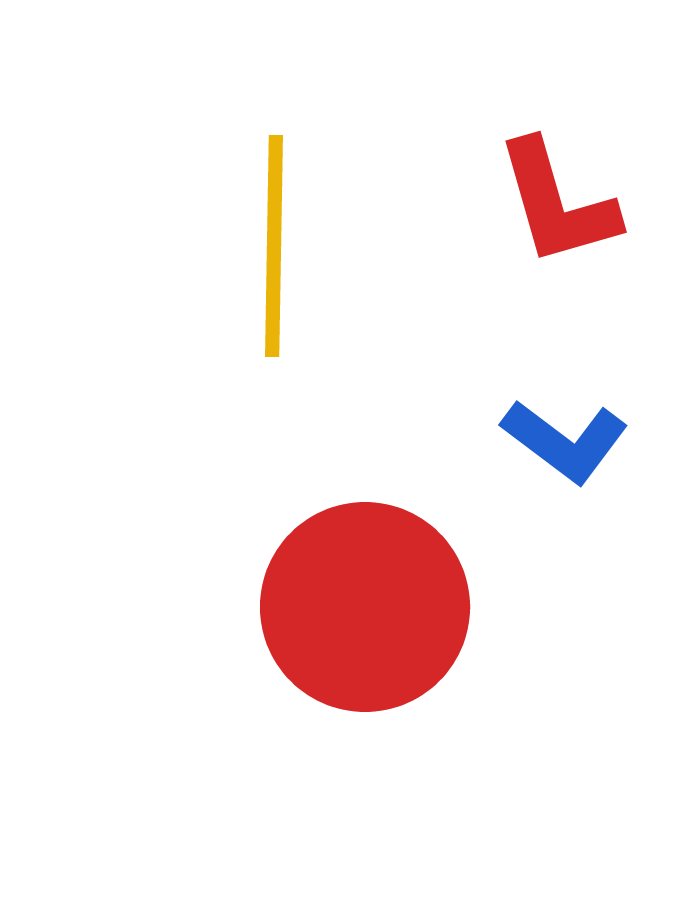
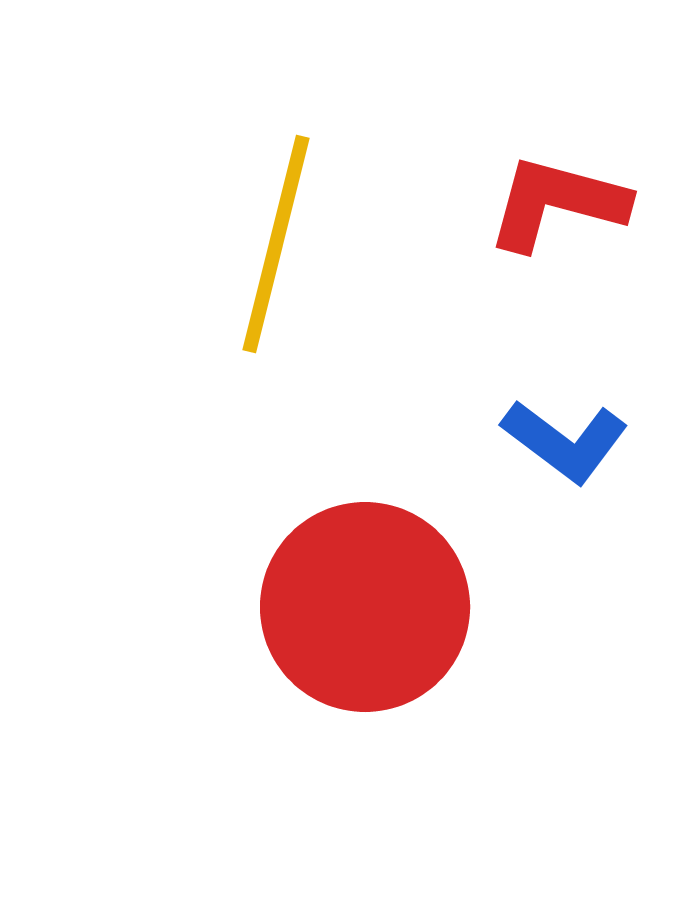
red L-shape: rotated 121 degrees clockwise
yellow line: moved 2 px right, 2 px up; rotated 13 degrees clockwise
